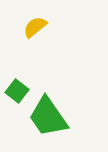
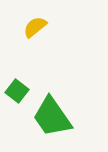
green trapezoid: moved 4 px right
